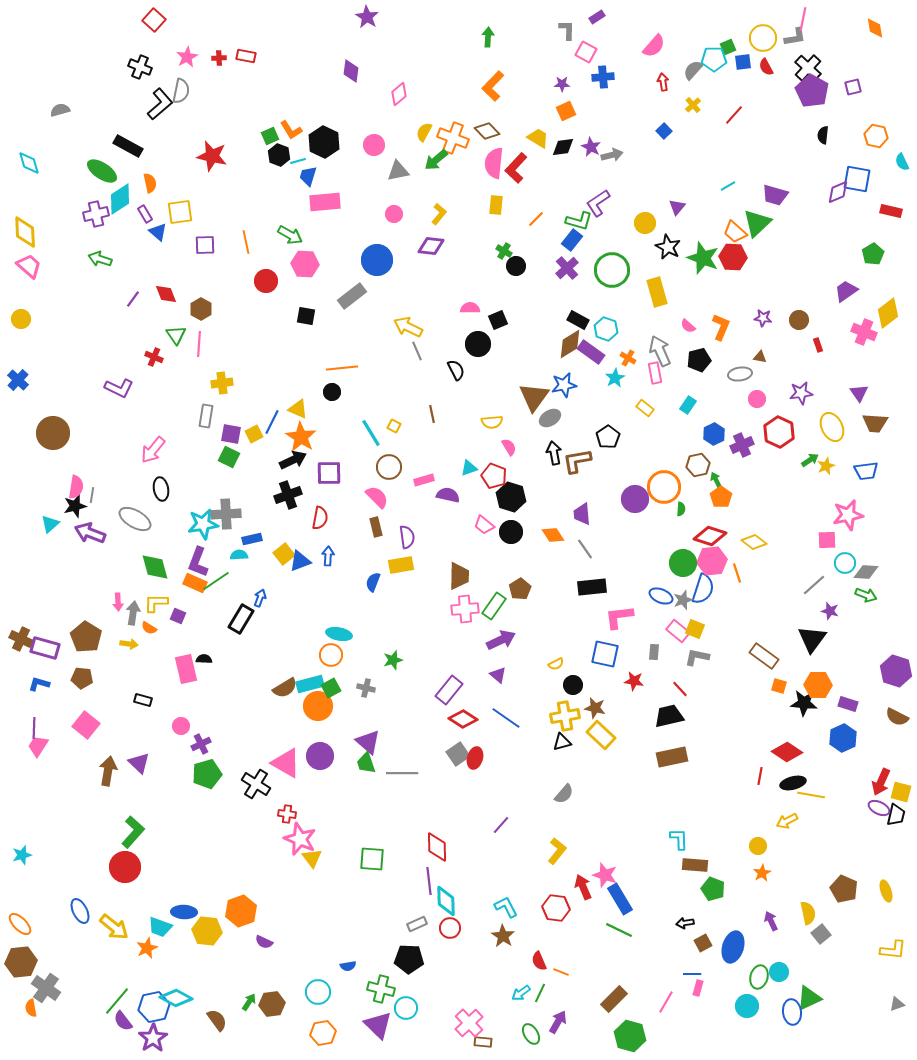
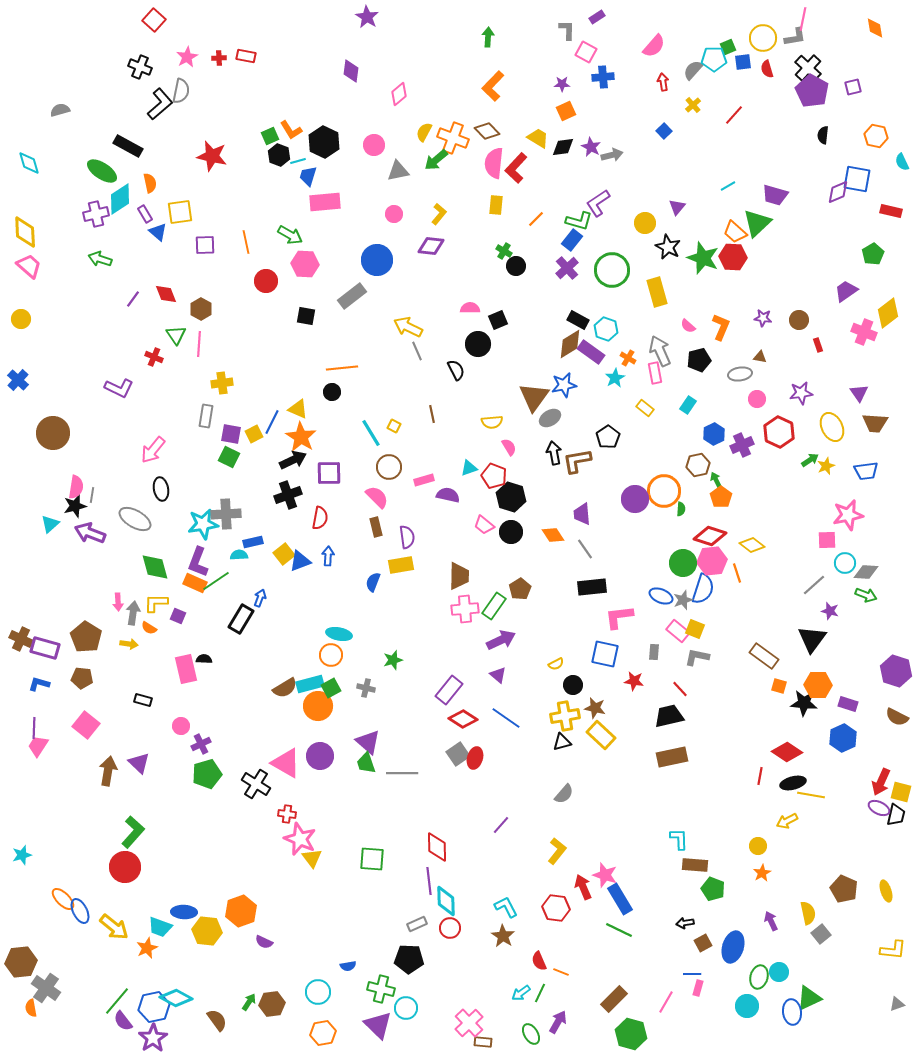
red semicircle at (766, 67): moved 1 px right, 2 px down; rotated 12 degrees clockwise
orange circle at (664, 487): moved 4 px down
blue rectangle at (252, 539): moved 1 px right, 3 px down
yellow diamond at (754, 542): moved 2 px left, 3 px down
orange ellipse at (20, 924): moved 43 px right, 25 px up
green hexagon at (630, 1036): moved 1 px right, 2 px up
